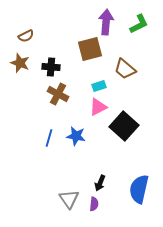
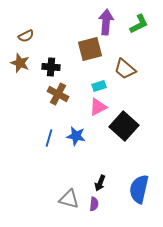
gray triangle: rotated 40 degrees counterclockwise
